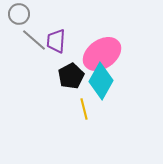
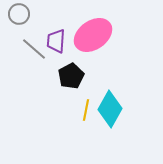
gray line: moved 9 px down
pink ellipse: moved 9 px left, 19 px up
cyan diamond: moved 9 px right, 28 px down
yellow line: moved 2 px right, 1 px down; rotated 25 degrees clockwise
